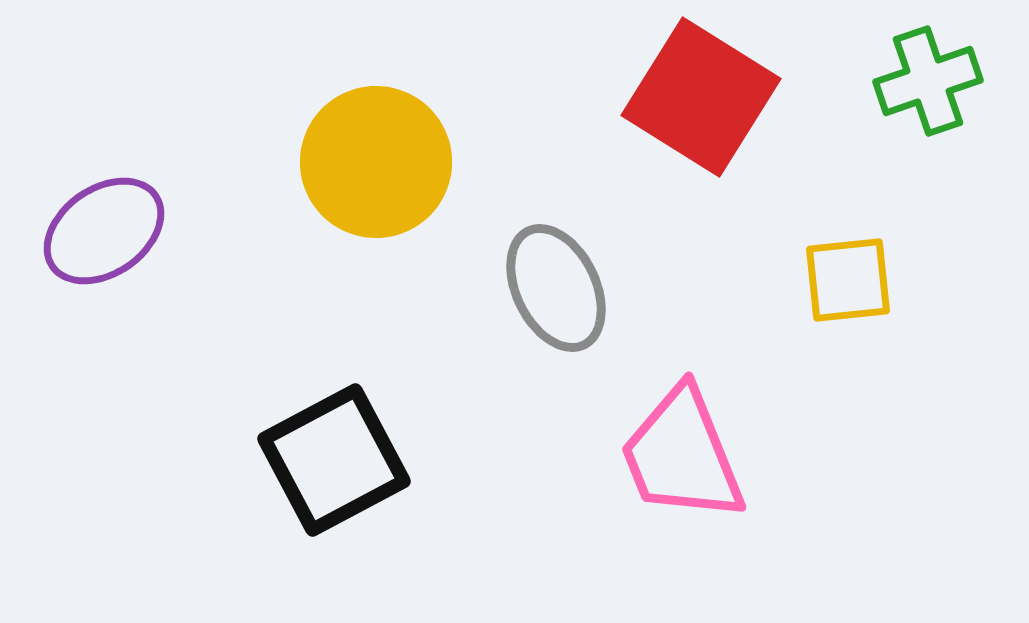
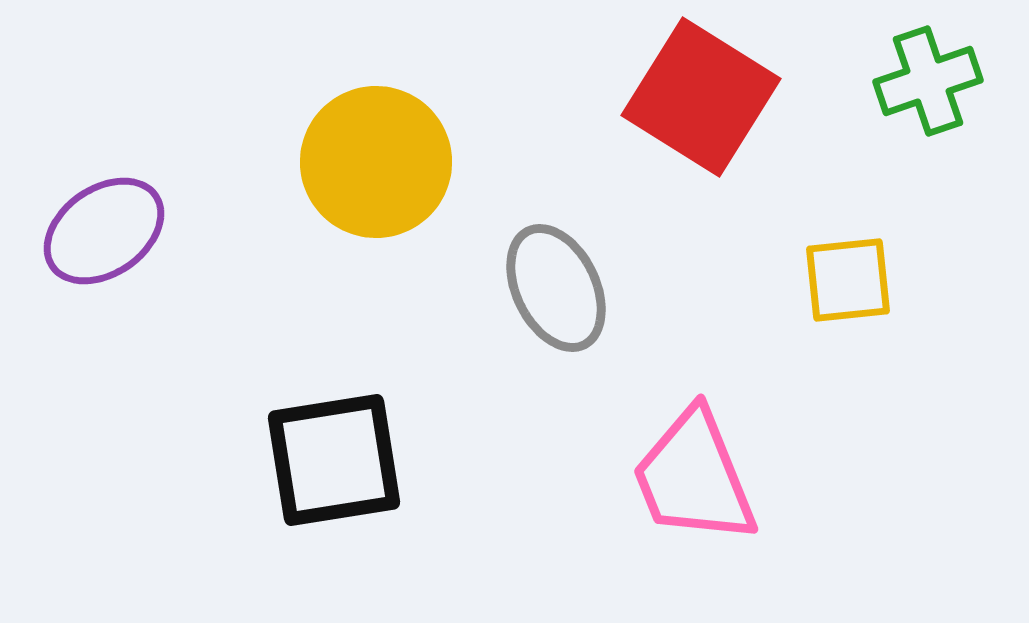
pink trapezoid: moved 12 px right, 22 px down
black square: rotated 19 degrees clockwise
